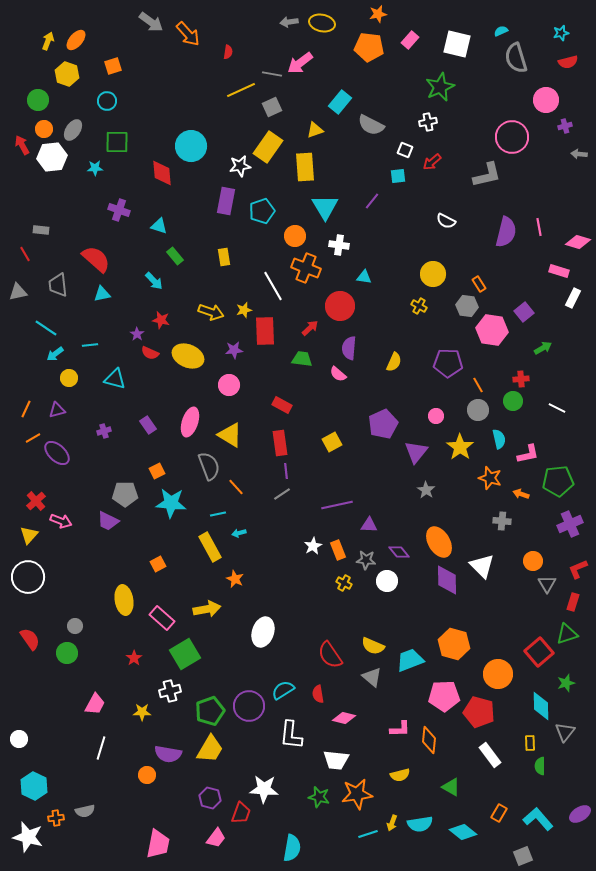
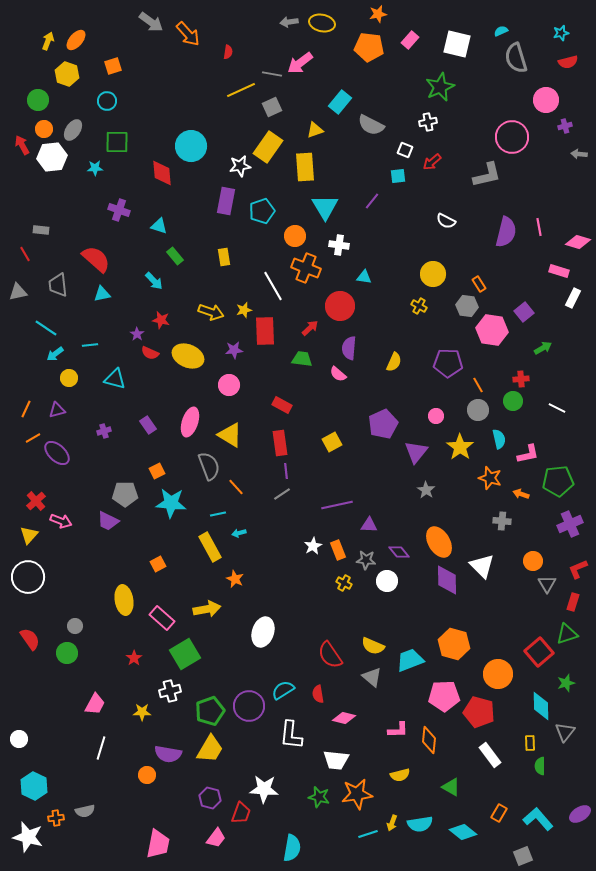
pink L-shape at (400, 729): moved 2 px left, 1 px down
